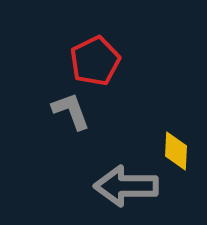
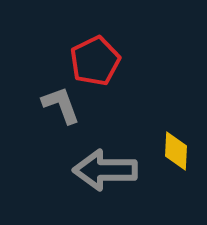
gray L-shape: moved 10 px left, 6 px up
gray arrow: moved 21 px left, 16 px up
